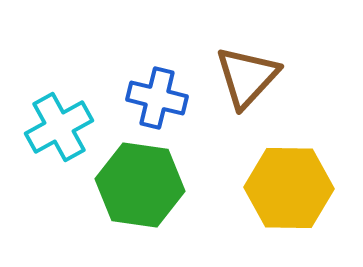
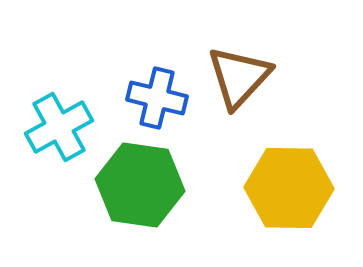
brown triangle: moved 8 px left
